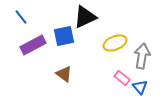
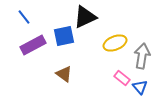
blue line: moved 3 px right
